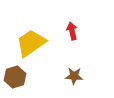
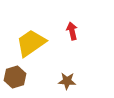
brown star: moved 7 px left, 5 px down
